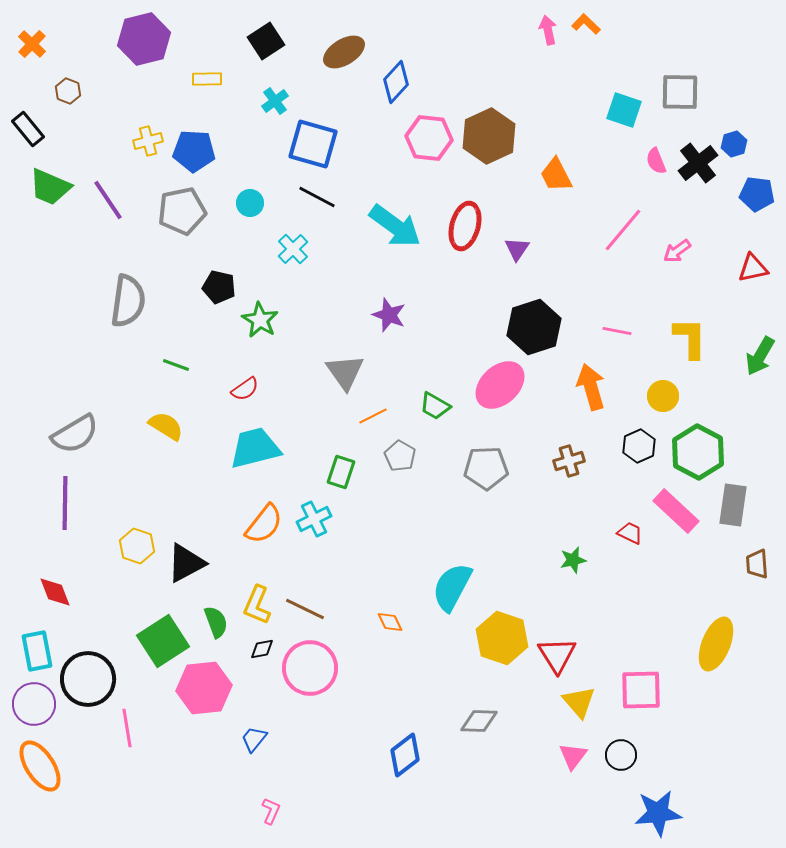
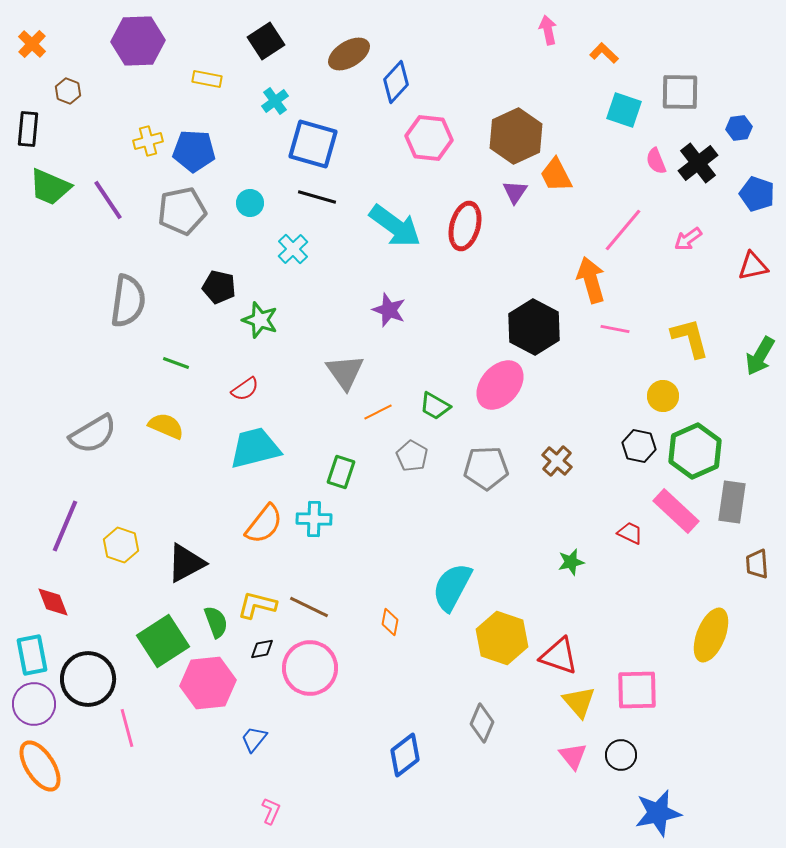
orange L-shape at (586, 24): moved 18 px right, 29 px down
purple hexagon at (144, 39): moved 6 px left, 2 px down; rotated 12 degrees clockwise
brown ellipse at (344, 52): moved 5 px right, 2 px down
yellow rectangle at (207, 79): rotated 12 degrees clockwise
black rectangle at (28, 129): rotated 44 degrees clockwise
brown hexagon at (489, 136): moved 27 px right
blue hexagon at (734, 144): moved 5 px right, 16 px up; rotated 10 degrees clockwise
blue pentagon at (757, 194): rotated 12 degrees clockwise
black line at (317, 197): rotated 12 degrees counterclockwise
purple triangle at (517, 249): moved 2 px left, 57 px up
pink arrow at (677, 251): moved 11 px right, 12 px up
red triangle at (753, 268): moved 2 px up
purple star at (389, 315): moved 5 px up
green star at (260, 320): rotated 12 degrees counterclockwise
black hexagon at (534, 327): rotated 14 degrees counterclockwise
pink line at (617, 331): moved 2 px left, 2 px up
yellow L-shape at (690, 338): rotated 15 degrees counterclockwise
green line at (176, 365): moved 2 px up
pink ellipse at (500, 385): rotated 6 degrees counterclockwise
orange arrow at (591, 387): moved 107 px up
orange line at (373, 416): moved 5 px right, 4 px up
yellow semicircle at (166, 426): rotated 9 degrees counterclockwise
gray semicircle at (75, 434): moved 18 px right
black hexagon at (639, 446): rotated 24 degrees counterclockwise
green hexagon at (698, 452): moved 3 px left, 1 px up; rotated 8 degrees clockwise
gray pentagon at (400, 456): moved 12 px right
brown cross at (569, 461): moved 12 px left; rotated 32 degrees counterclockwise
purple line at (65, 503): moved 23 px down; rotated 22 degrees clockwise
gray rectangle at (733, 505): moved 1 px left, 3 px up
cyan cross at (314, 519): rotated 28 degrees clockwise
yellow hexagon at (137, 546): moved 16 px left, 1 px up
green star at (573, 560): moved 2 px left, 2 px down
red diamond at (55, 592): moved 2 px left, 10 px down
yellow L-shape at (257, 605): rotated 81 degrees clockwise
brown line at (305, 609): moved 4 px right, 2 px up
orange diamond at (390, 622): rotated 36 degrees clockwise
yellow ellipse at (716, 644): moved 5 px left, 9 px up
cyan rectangle at (37, 651): moved 5 px left, 4 px down
red triangle at (557, 655): moved 2 px right, 1 px down; rotated 39 degrees counterclockwise
pink hexagon at (204, 688): moved 4 px right, 5 px up
pink square at (641, 690): moved 4 px left
gray diamond at (479, 721): moved 3 px right, 2 px down; rotated 69 degrees counterclockwise
pink line at (127, 728): rotated 6 degrees counterclockwise
pink triangle at (573, 756): rotated 16 degrees counterclockwise
blue star at (658, 813): rotated 6 degrees counterclockwise
